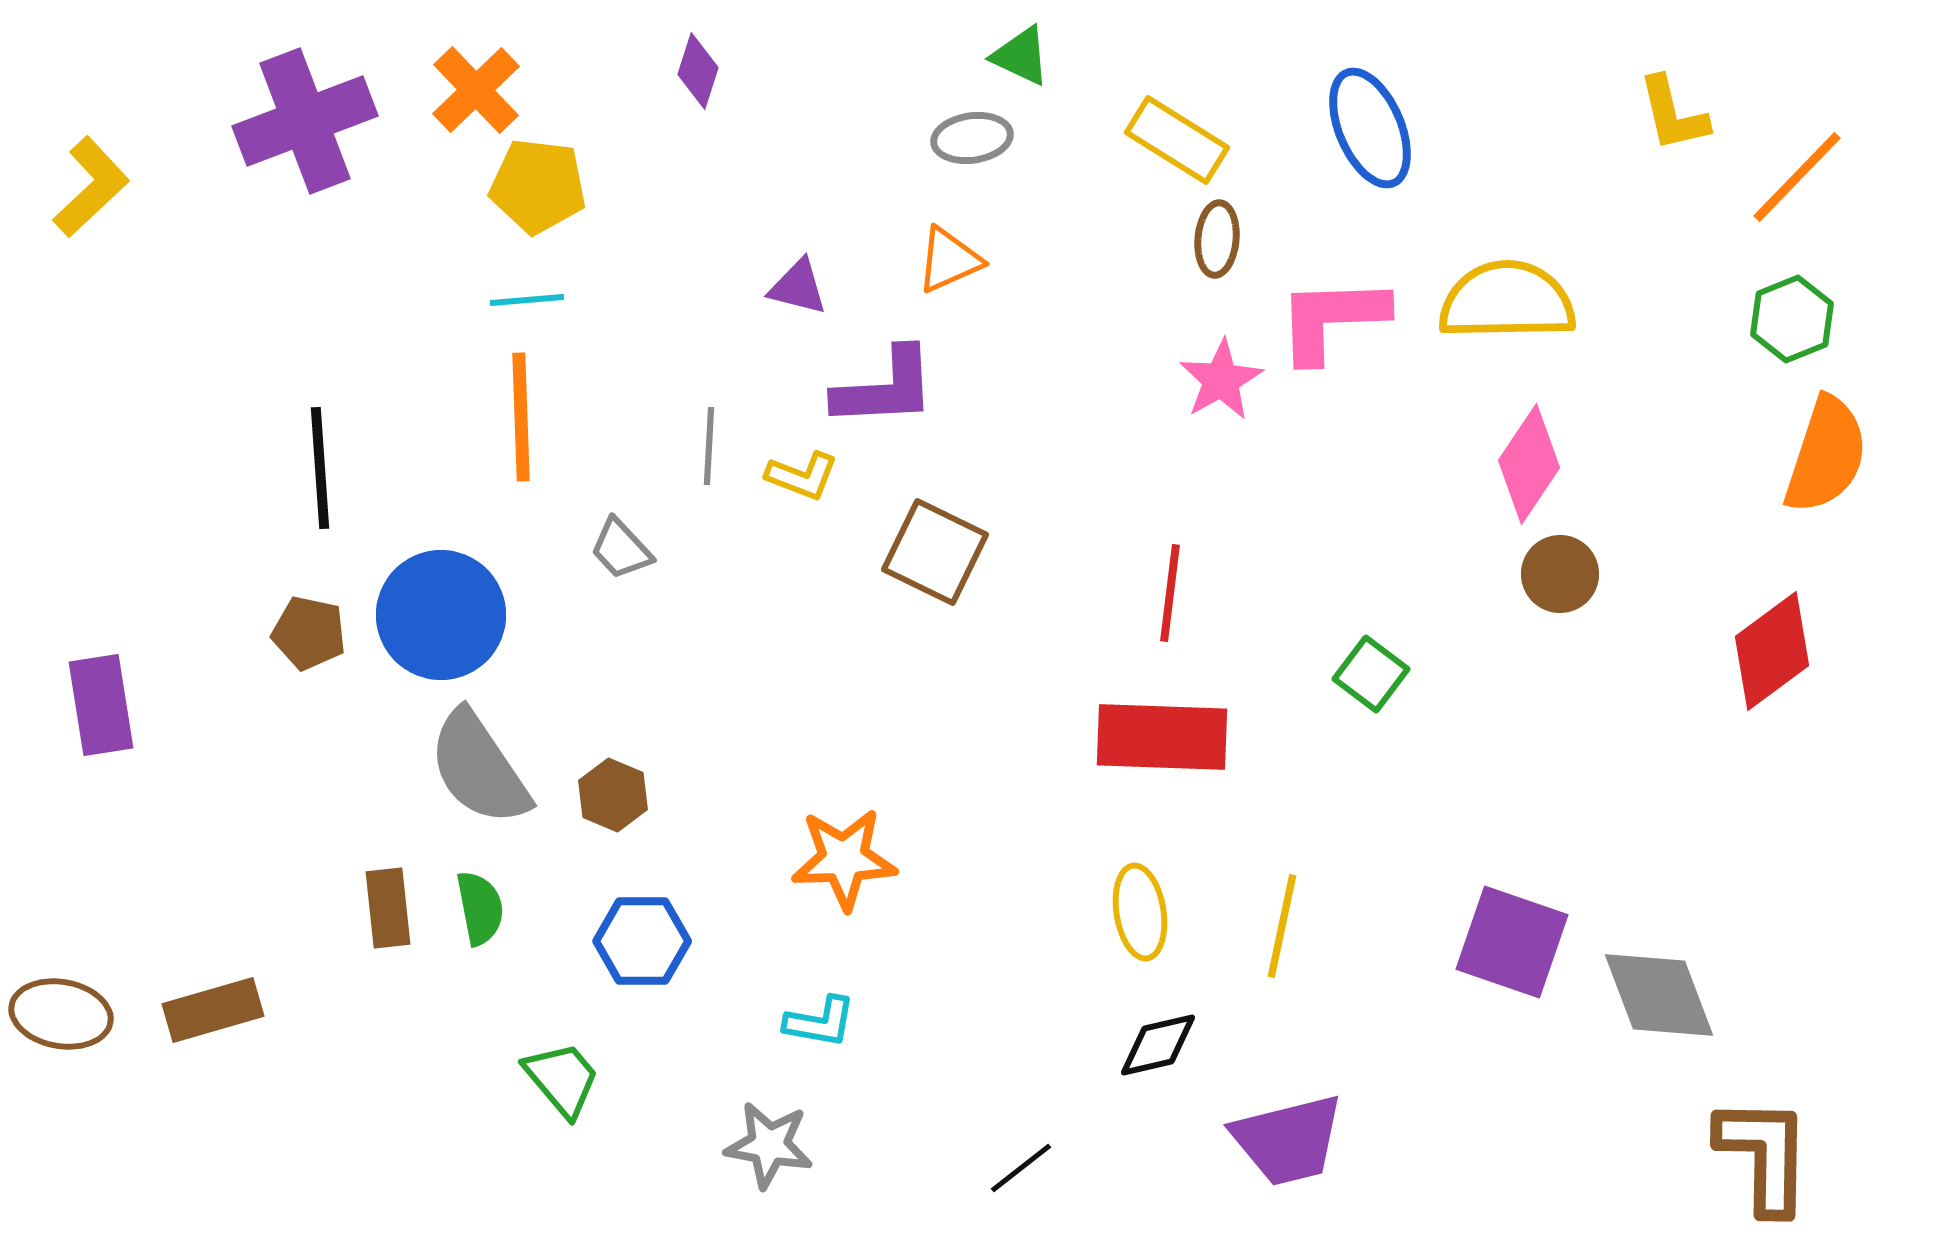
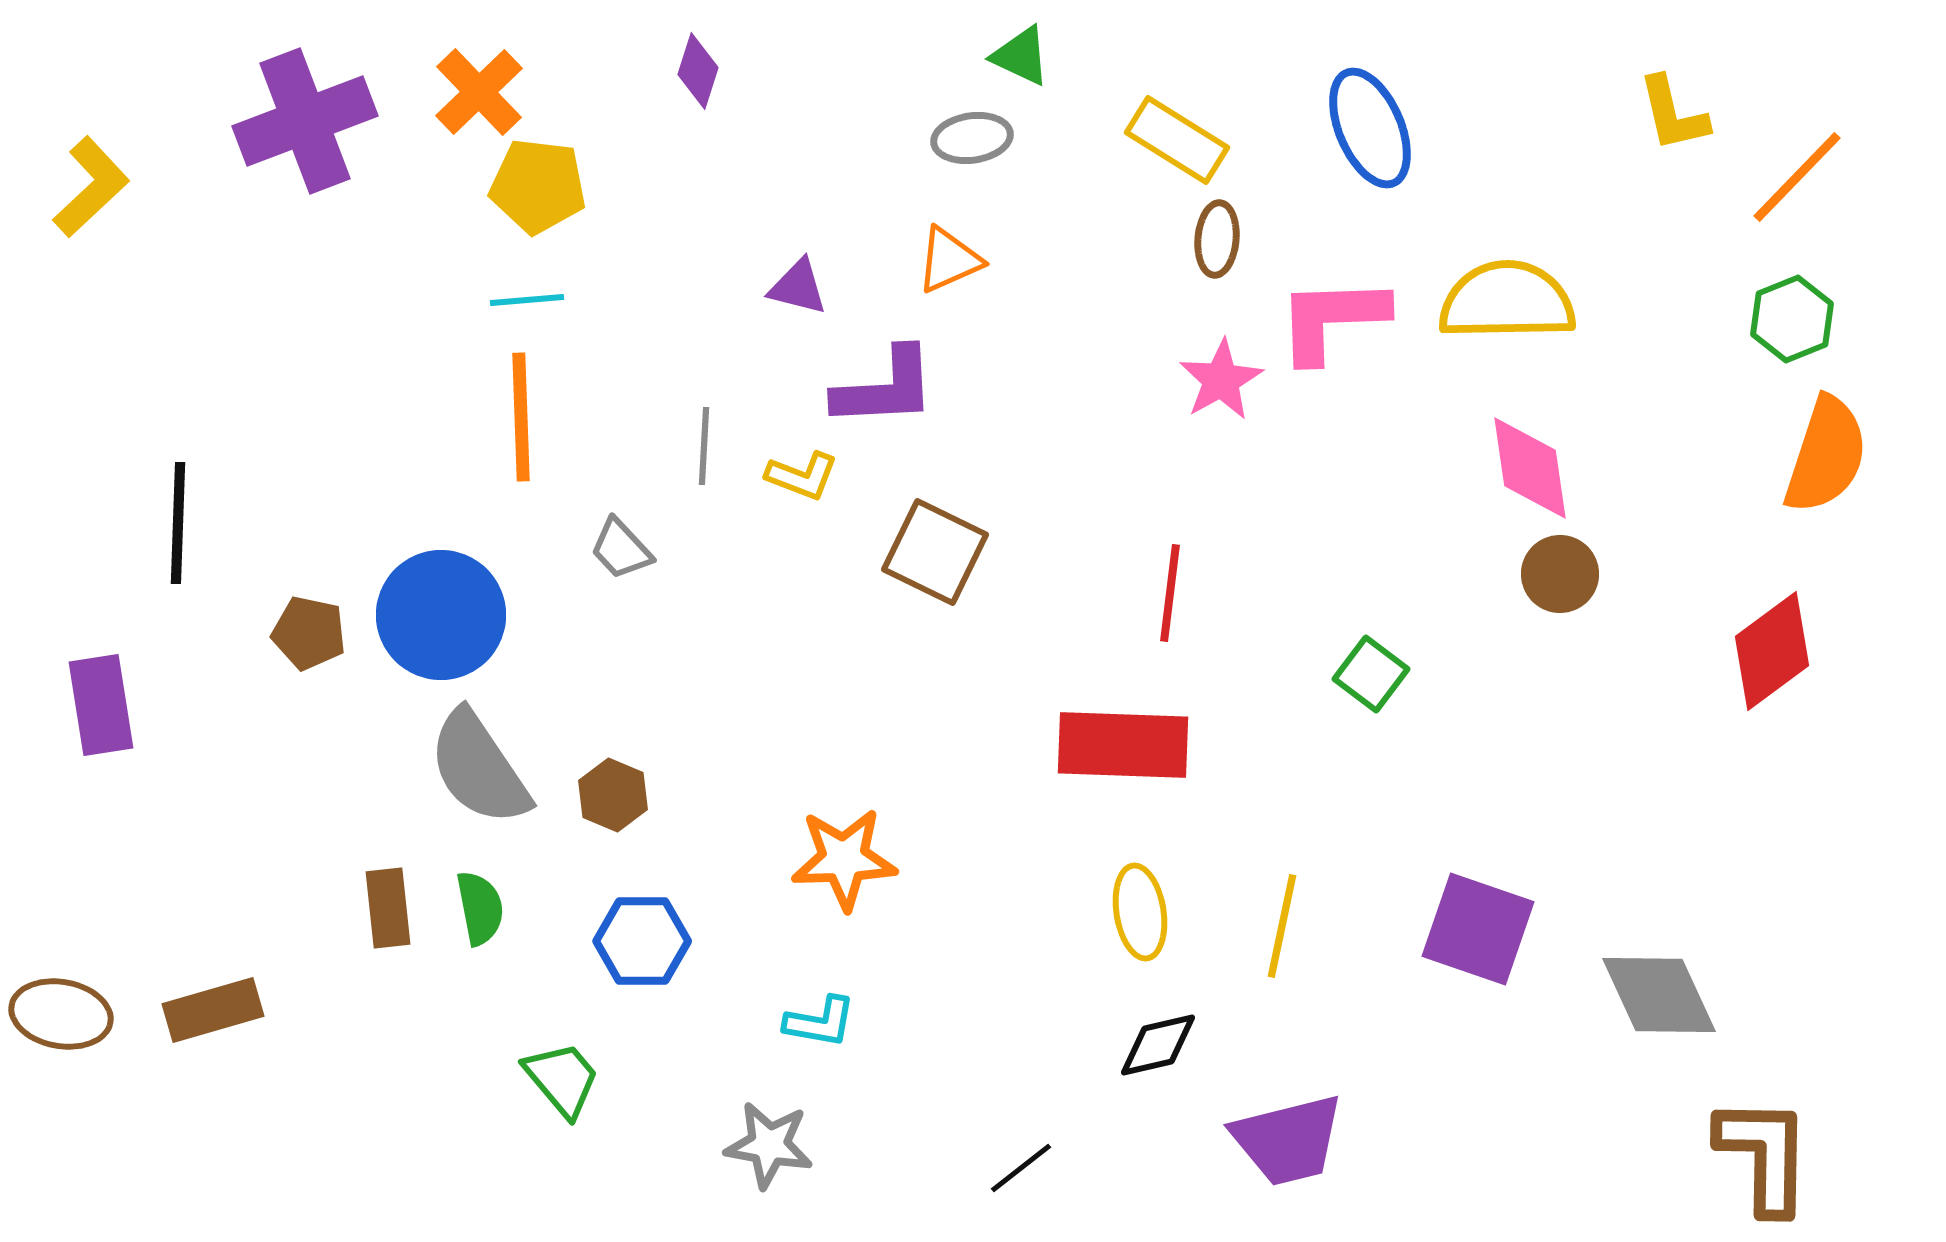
orange cross at (476, 90): moved 3 px right, 2 px down
gray line at (709, 446): moved 5 px left
pink diamond at (1529, 464): moved 1 px right, 4 px down; rotated 42 degrees counterclockwise
black line at (320, 468): moved 142 px left, 55 px down; rotated 6 degrees clockwise
red rectangle at (1162, 737): moved 39 px left, 8 px down
purple square at (1512, 942): moved 34 px left, 13 px up
gray diamond at (1659, 995): rotated 4 degrees counterclockwise
